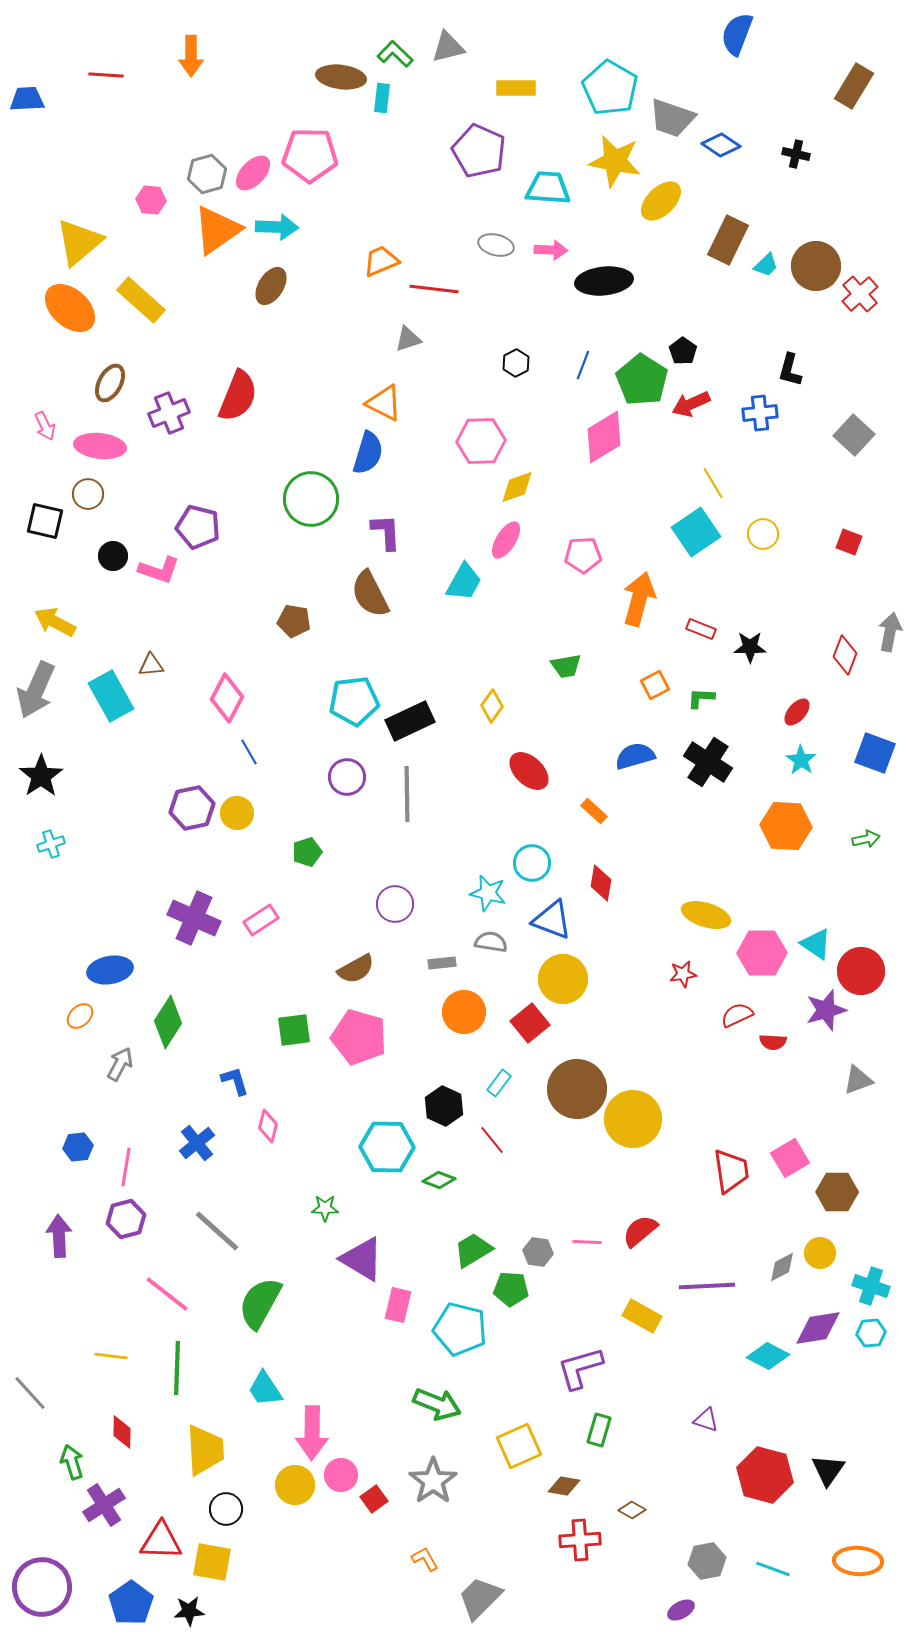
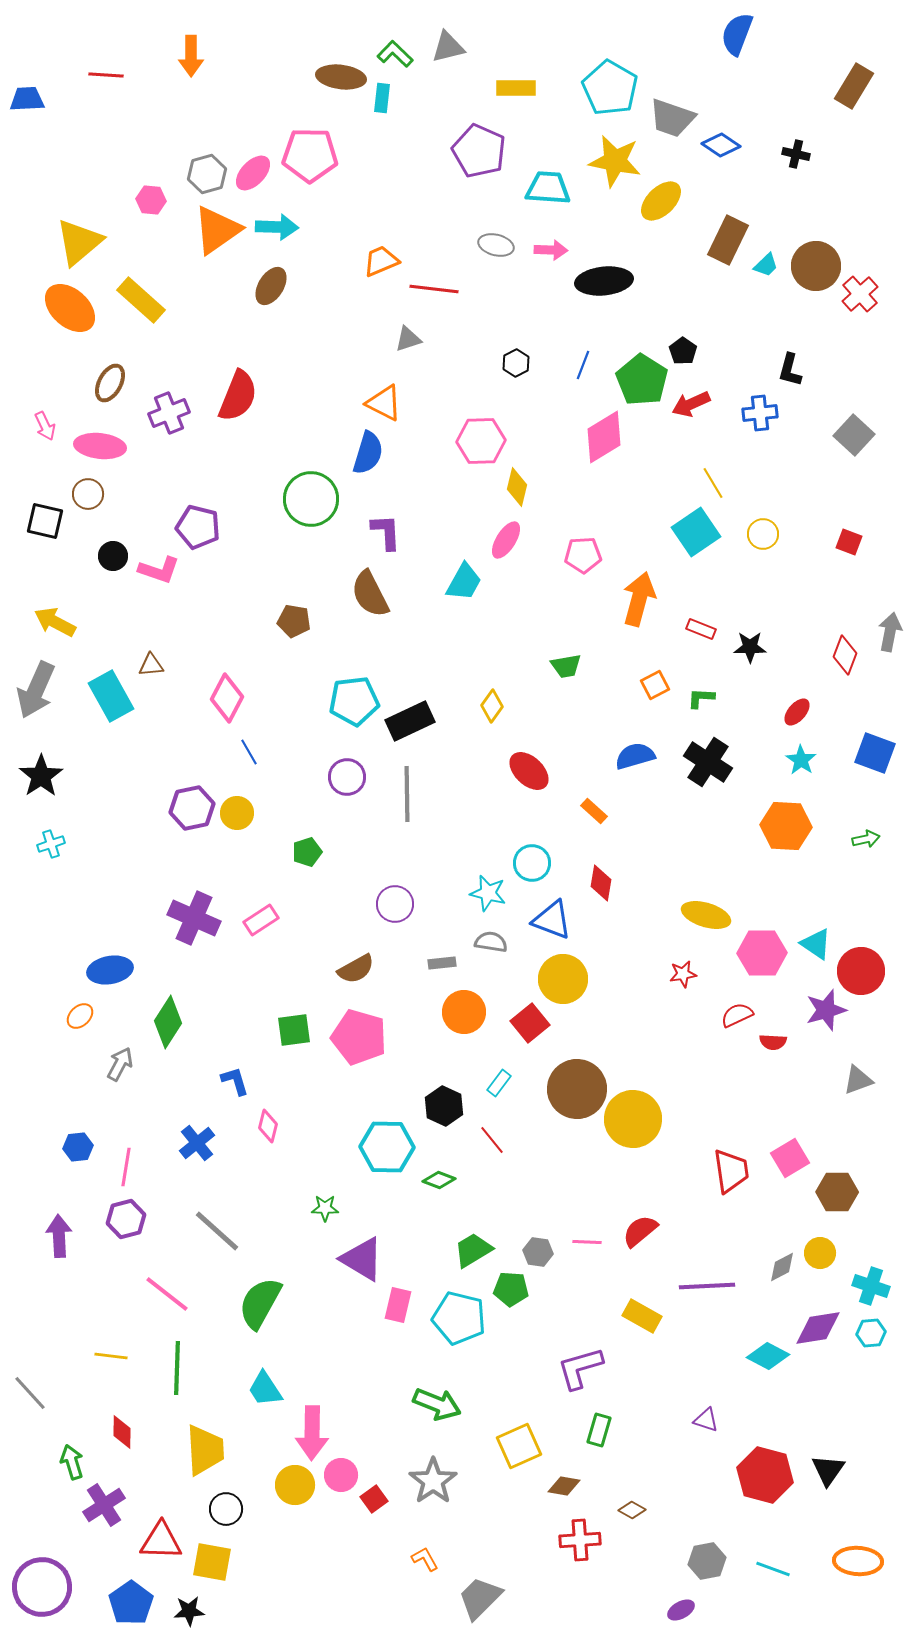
yellow diamond at (517, 487): rotated 57 degrees counterclockwise
cyan pentagon at (460, 1329): moved 1 px left, 11 px up
